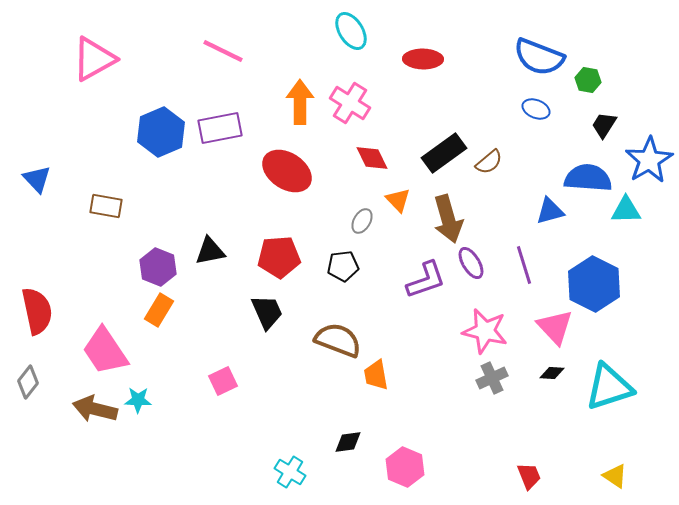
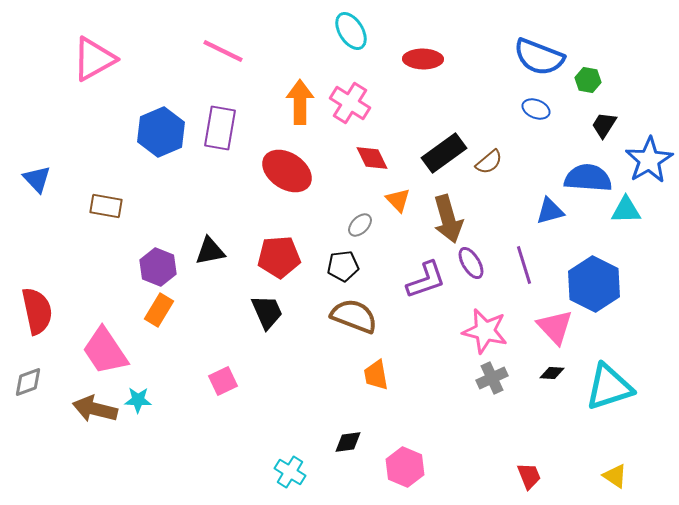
purple rectangle at (220, 128): rotated 69 degrees counterclockwise
gray ellipse at (362, 221): moved 2 px left, 4 px down; rotated 15 degrees clockwise
brown semicircle at (338, 340): moved 16 px right, 24 px up
gray diamond at (28, 382): rotated 32 degrees clockwise
